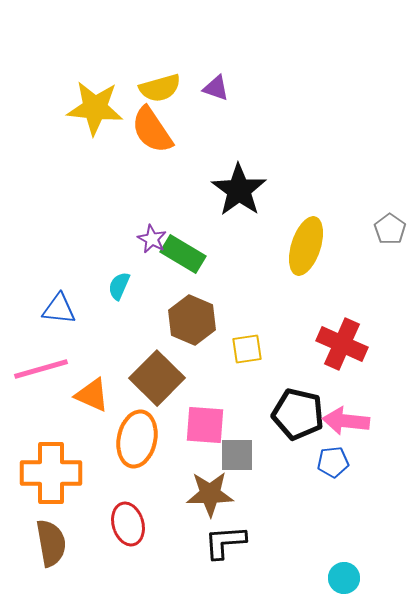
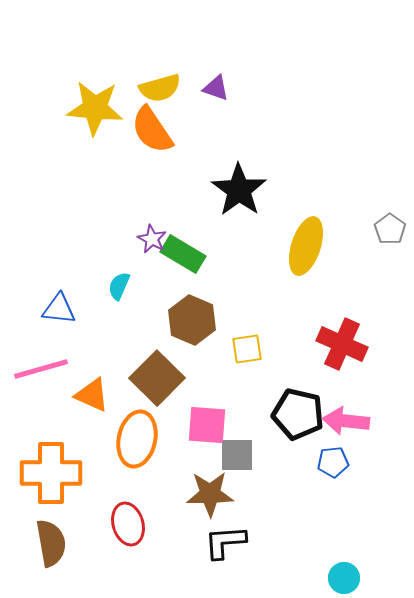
pink square: moved 2 px right
